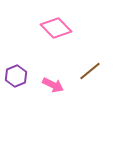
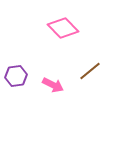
pink diamond: moved 7 px right
purple hexagon: rotated 15 degrees clockwise
